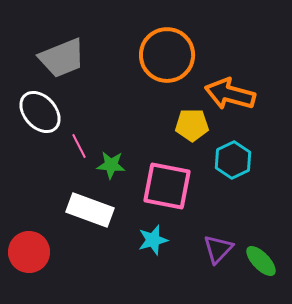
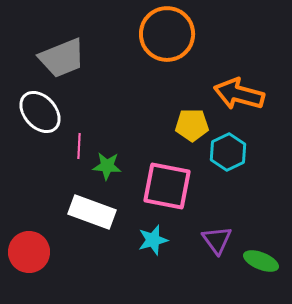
orange circle: moved 21 px up
orange arrow: moved 9 px right
pink line: rotated 30 degrees clockwise
cyan hexagon: moved 5 px left, 8 px up
green star: moved 4 px left, 1 px down
white rectangle: moved 2 px right, 2 px down
purple triangle: moved 1 px left, 9 px up; rotated 20 degrees counterclockwise
green ellipse: rotated 24 degrees counterclockwise
